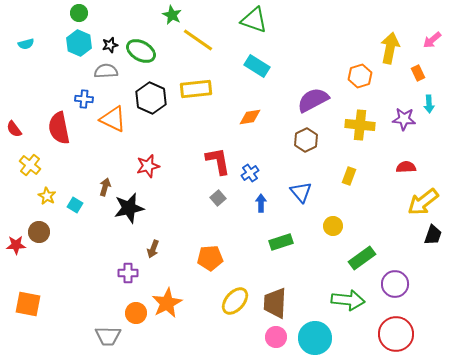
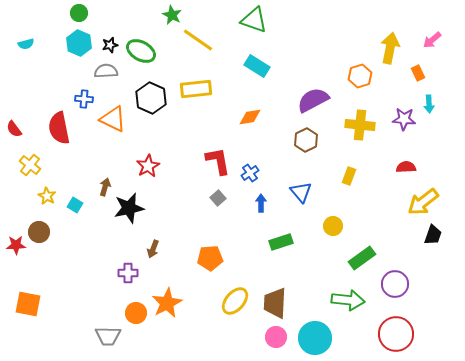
red star at (148, 166): rotated 15 degrees counterclockwise
